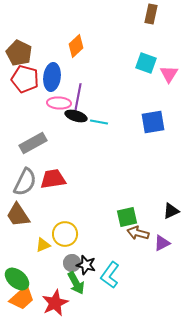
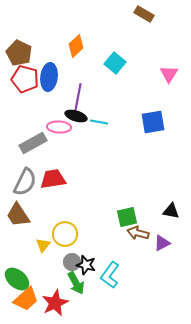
brown rectangle: moved 7 px left; rotated 72 degrees counterclockwise
cyan square: moved 31 px left; rotated 20 degrees clockwise
blue ellipse: moved 3 px left
pink ellipse: moved 24 px down
black triangle: rotated 36 degrees clockwise
yellow triangle: rotated 28 degrees counterclockwise
gray circle: moved 1 px up
orange trapezoid: moved 4 px right, 1 px down
